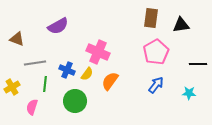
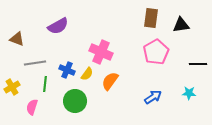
pink cross: moved 3 px right
blue arrow: moved 3 px left, 12 px down; rotated 18 degrees clockwise
